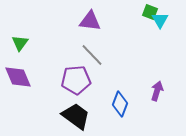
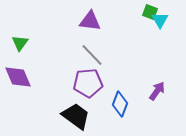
purple pentagon: moved 12 px right, 3 px down
purple arrow: rotated 18 degrees clockwise
